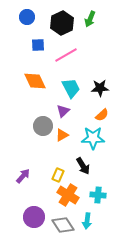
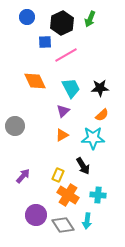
blue square: moved 7 px right, 3 px up
gray circle: moved 28 px left
purple circle: moved 2 px right, 2 px up
